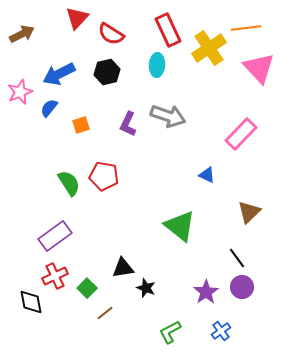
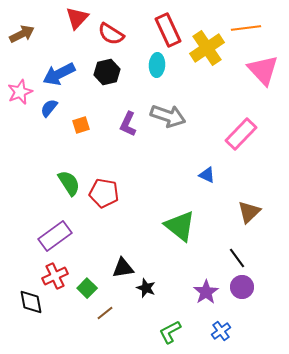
yellow cross: moved 2 px left
pink triangle: moved 4 px right, 2 px down
red pentagon: moved 17 px down
